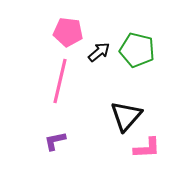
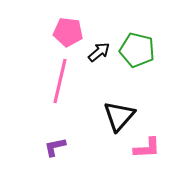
black triangle: moved 7 px left
purple L-shape: moved 6 px down
